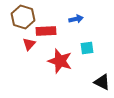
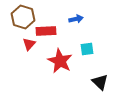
cyan square: moved 1 px down
red star: rotated 10 degrees clockwise
black triangle: moved 2 px left; rotated 18 degrees clockwise
